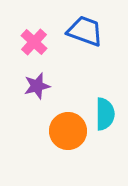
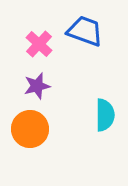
pink cross: moved 5 px right, 2 px down
cyan semicircle: moved 1 px down
orange circle: moved 38 px left, 2 px up
